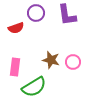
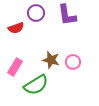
pink rectangle: rotated 24 degrees clockwise
green semicircle: moved 2 px right, 2 px up
